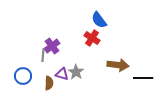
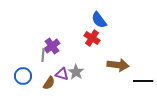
black line: moved 3 px down
brown semicircle: rotated 32 degrees clockwise
